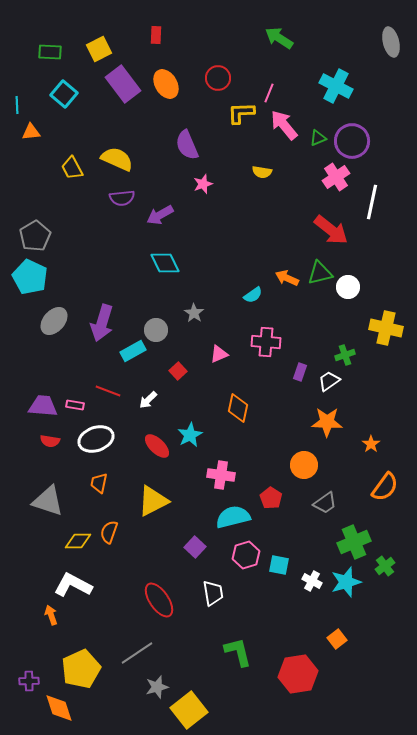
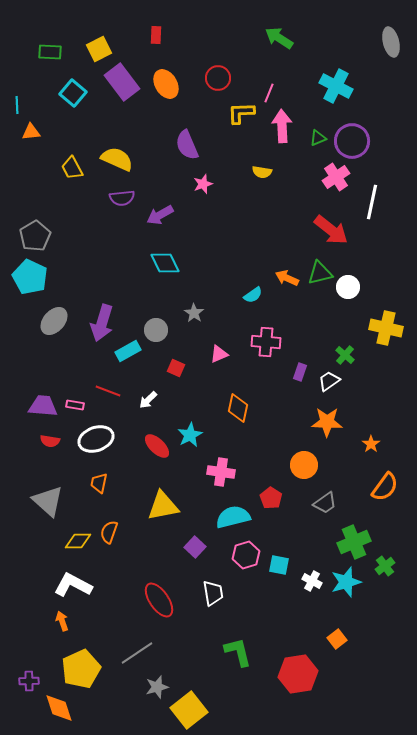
purple rectangle at (123, 84): moved 1 px left, 2 px up
cyan square at (64, 94): moved 9 px right, 1 px up
pink arrow at (284, 125): moved 2 px left, 1 px down; rotated 36 degrees clockwise
cyan rectangle at (133, 351): moved 5 px left
green cross at (345, 355): rotated 30 degrees counterclockwise
red square at (178, 371): moved 2 px left, 3 px up; rotated 24 degrees counterclockwise
pink cross at (221, 475): moved 3 px up
gray triangle at (48, 501): rotated 24 degrees clockwise
yellow triangle at (153, 501): moved 10 px right, 5 px down; rotated 16 degrees clockwise
orange arrow at (51, 615): moved 11 px right, 6 px down
